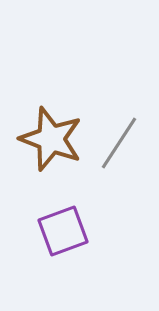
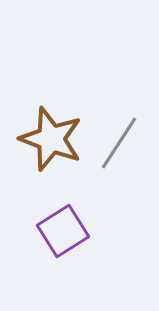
purple square: rotated 12 degrees counterclockwise
